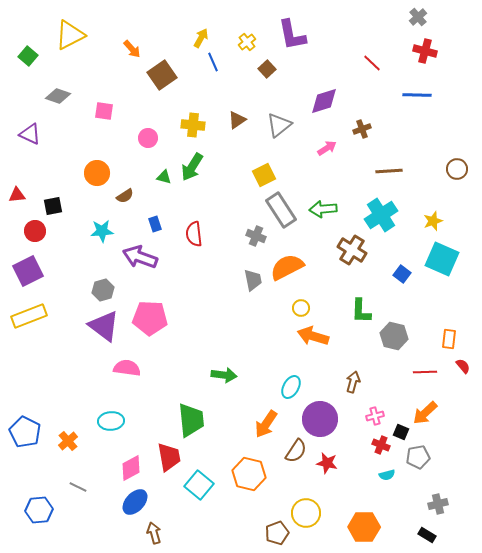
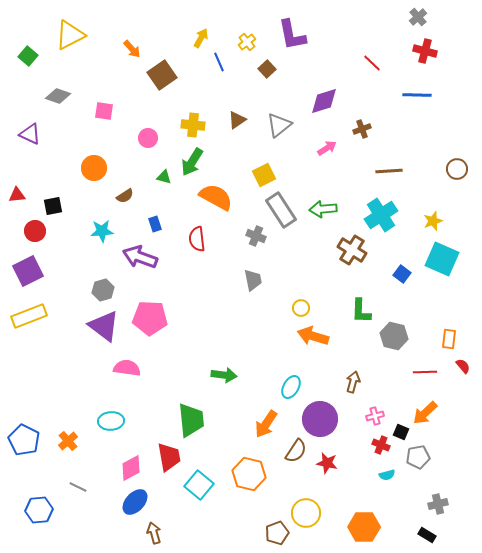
blue line at (213, 62): moved 6 px right
green arrow at (192, 167): moved 5 px up
orange circle at (97, 173): moved 3 px left, 5 px up
red semicircle at (194, 234): moved 3 px right, 5 px down
orange semicircle at (287, 267): moved 71 px left, 70 px up; rotated 56 degrees clockwise
blue pentagon at (25, 432): moved 1 px left, 8 px down
